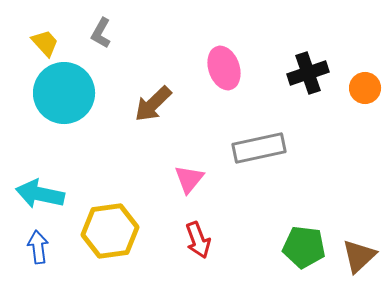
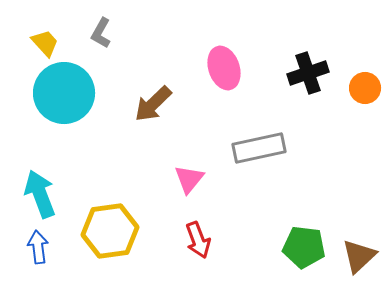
cyan arrow: rotated 57 degrees clockwise
